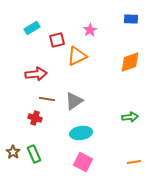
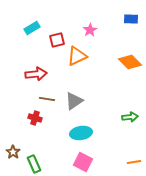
orange diamond: rotated 65 degrees clockwise
green rectangle: moved 10 px down
